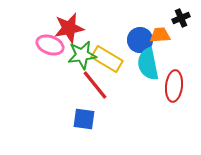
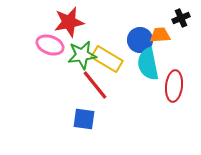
red star: moved 6 px up
